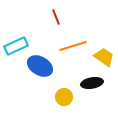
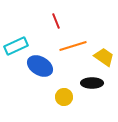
red line: moved 4 px down
black ellipse: rotated 10 degrees clockwise
